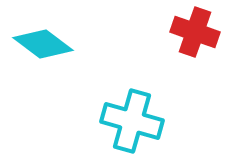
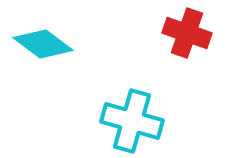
red cross: moved 8 px left, 1 px down
